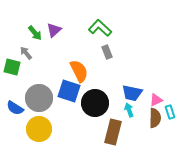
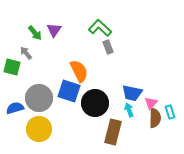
purple triangle: rotated 14 degrees counterclockwise
gray rectangle: moved 1 px right, 5 px up
pink triangle: moved 5 px left, 3 px down; rotated 24 degrees counterclockwise
blue semicircle: rotated 132 degrees clockwise
